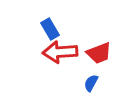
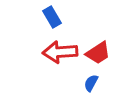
blue rectangle: moved 2 px right, 12 px up
red trapezoid: moved 1 px left; rotated 12 degrees counterclockwise
